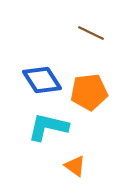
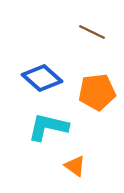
brown line: moved 1 px right, 1 px up
blue diamond: moved 2 px up; rotated 15 degrees counterclockwise
orange pentagon: moved 8 px right
